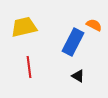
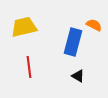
blue rectangle: rotated 12 degrees counterclockwise
